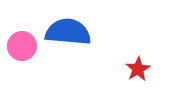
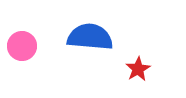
blue semicircle: moved 22 px right, 5 px down
